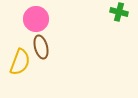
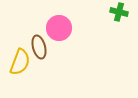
pink circle: moved 23 px right, 9 px down
brown ellipse: moved 2 px left
